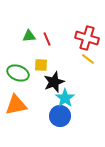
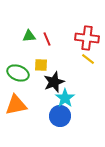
red cross: rotated 10 degrees counterclockwise
